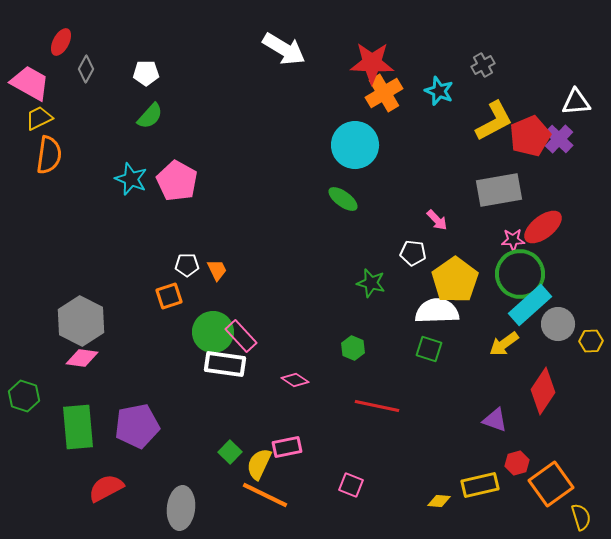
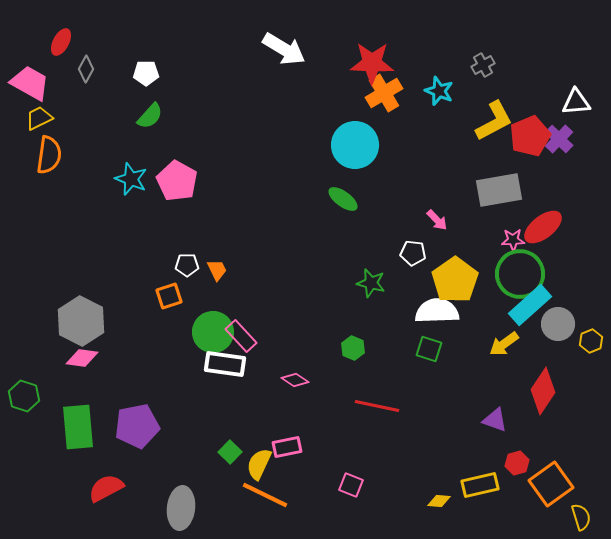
yellow hexagon at (591, 341): rotated 20 degrees counterclockwise
